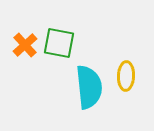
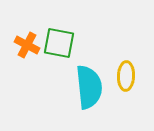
orange cross: moved 2 px right; rotated 20 degrees counterclockwise
